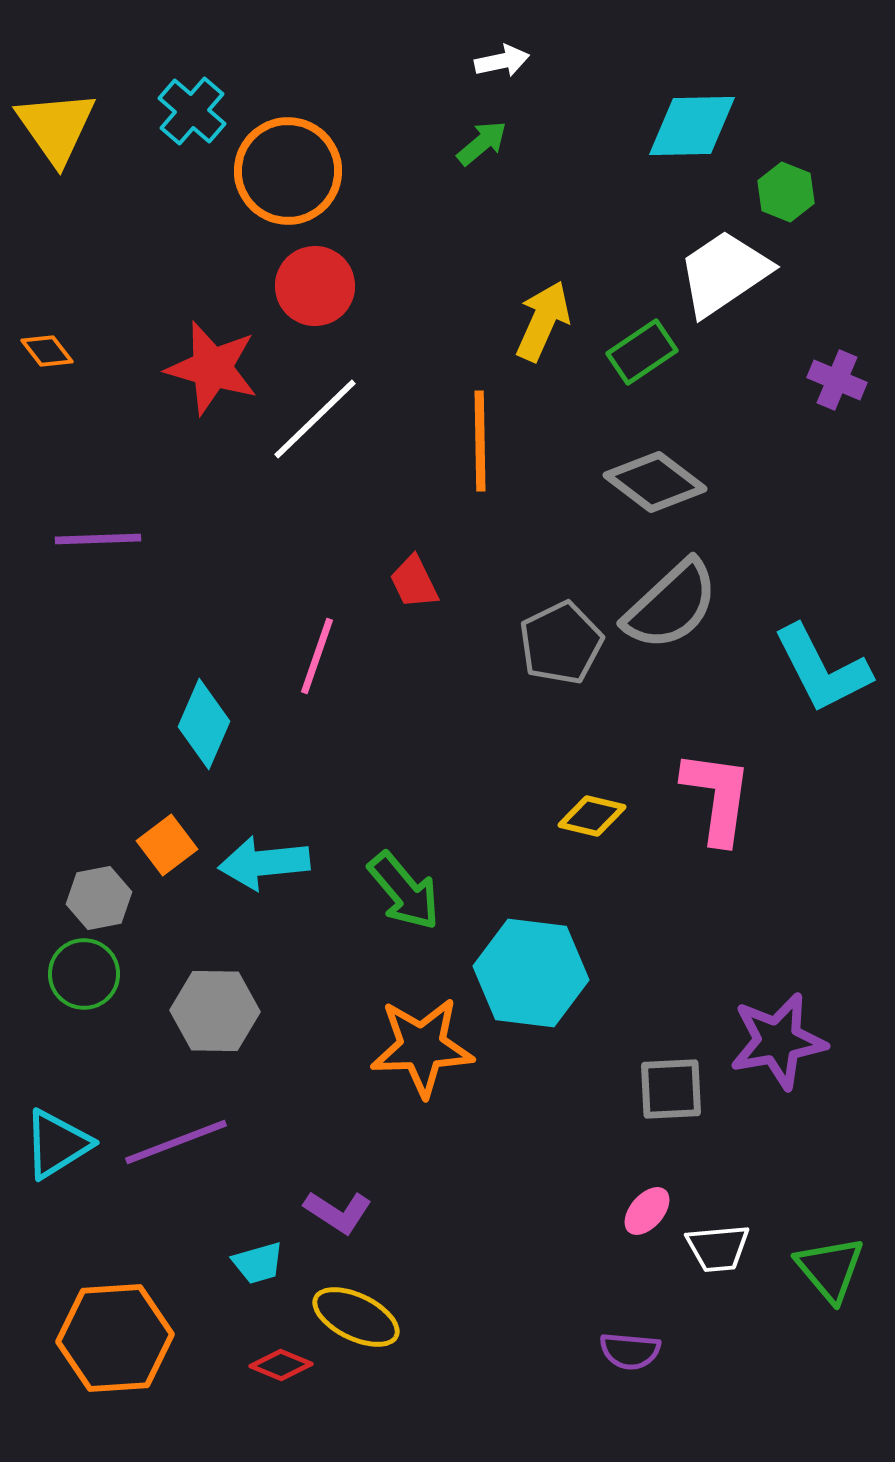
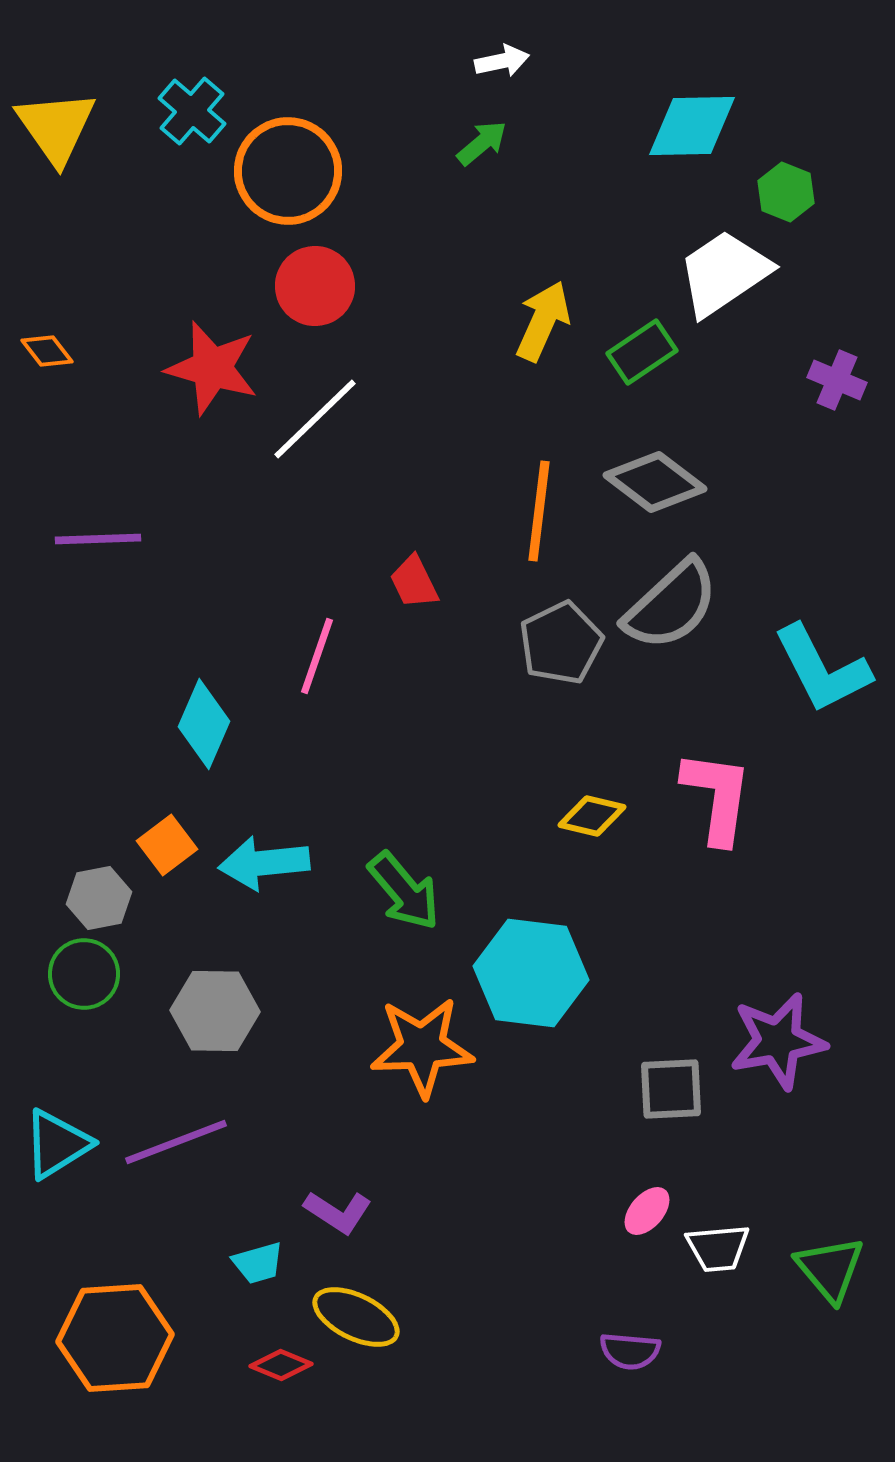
orange line at (480, 441): moved 59 px right, 70 px down; rotated 8 degrees clockwise
